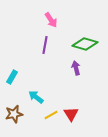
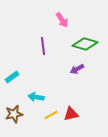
pink arrow: moved 11 px right
purple line: moved 2 px left, 1 px down; rotated 18 degrees counterclockwise
purple arrow: moved 1 px right, 1 px down; rotated 104 degrees counterclockwise
cyan rectangle: rotated 24 degrees clockwise
cyan arrow: rotated 28 degrees counterclockwise
red triangle: rotated 49 degrees clockwise
